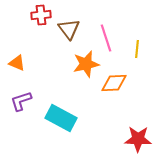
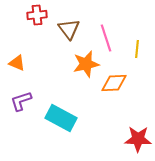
red cross: moved 4 px left
